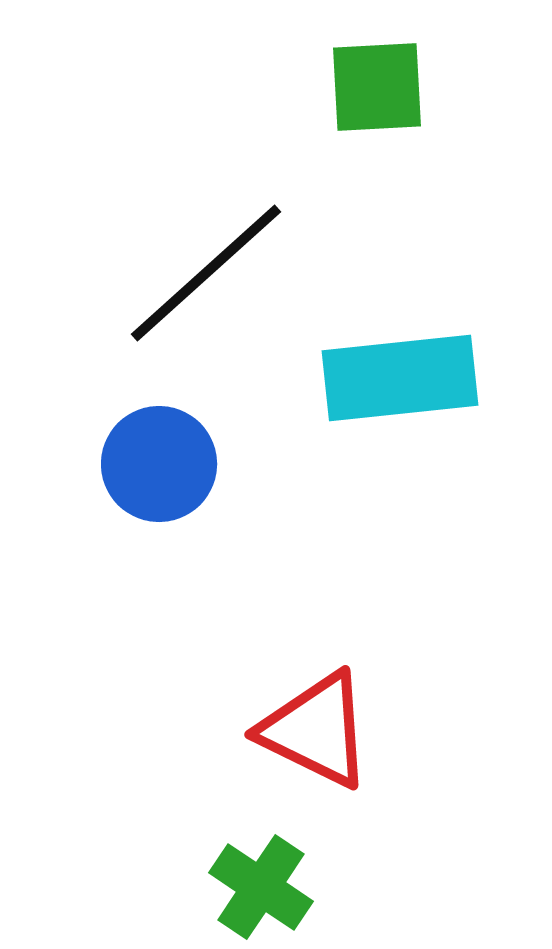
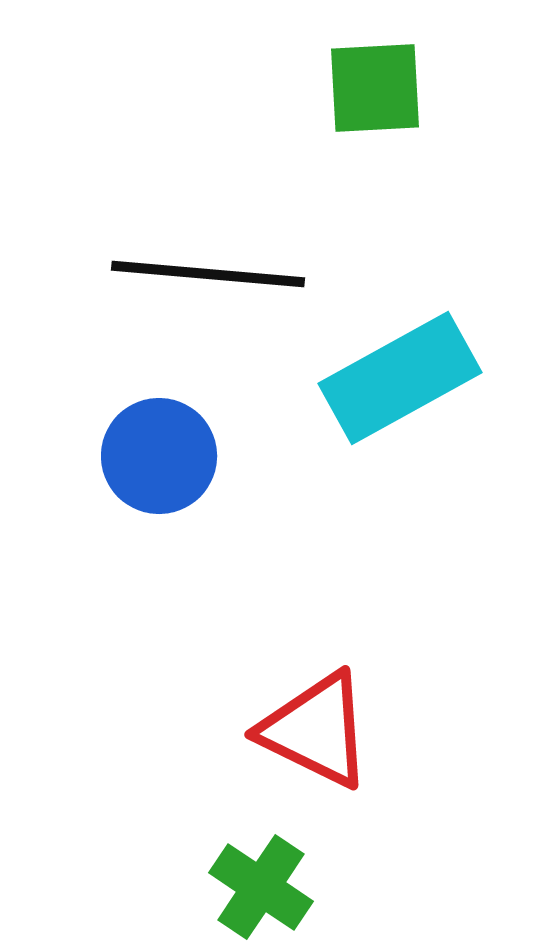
green square: moved 2 px left, 1 px down
black line: moved 2 px right, 1 px down; rotated 47 degrees clockwise
cyan rectangle: rotated 23 degrees counterclockwise
blue circle: moved 8 px up
